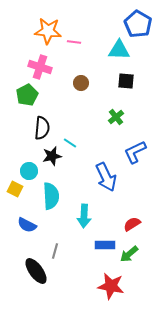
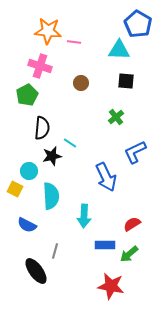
pink cross: moved 1 px up
